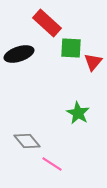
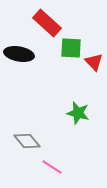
black ellipse: rotated 28 degrees clockwise
red triangle: moved 1 px right; rotated 24 degrees counterclockwise
green star: rotated 15 degrees counterclockwise
pink line: moved 3 px down
